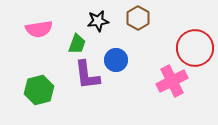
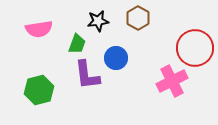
blue circle: moved 2 px up
